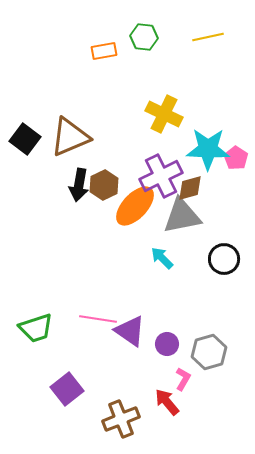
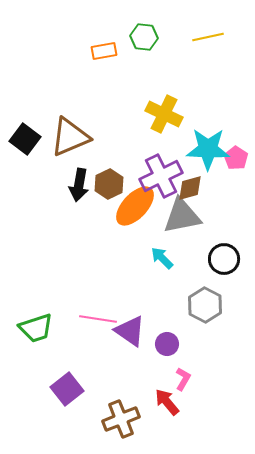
brown hexagon: moved 5 px right, 1 px up
gray hexagon: moved 4 px left, 47 px up; rotated 16 degrees counterclockwise
